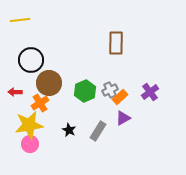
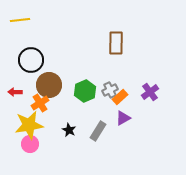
brown circle: moved 2 px down
